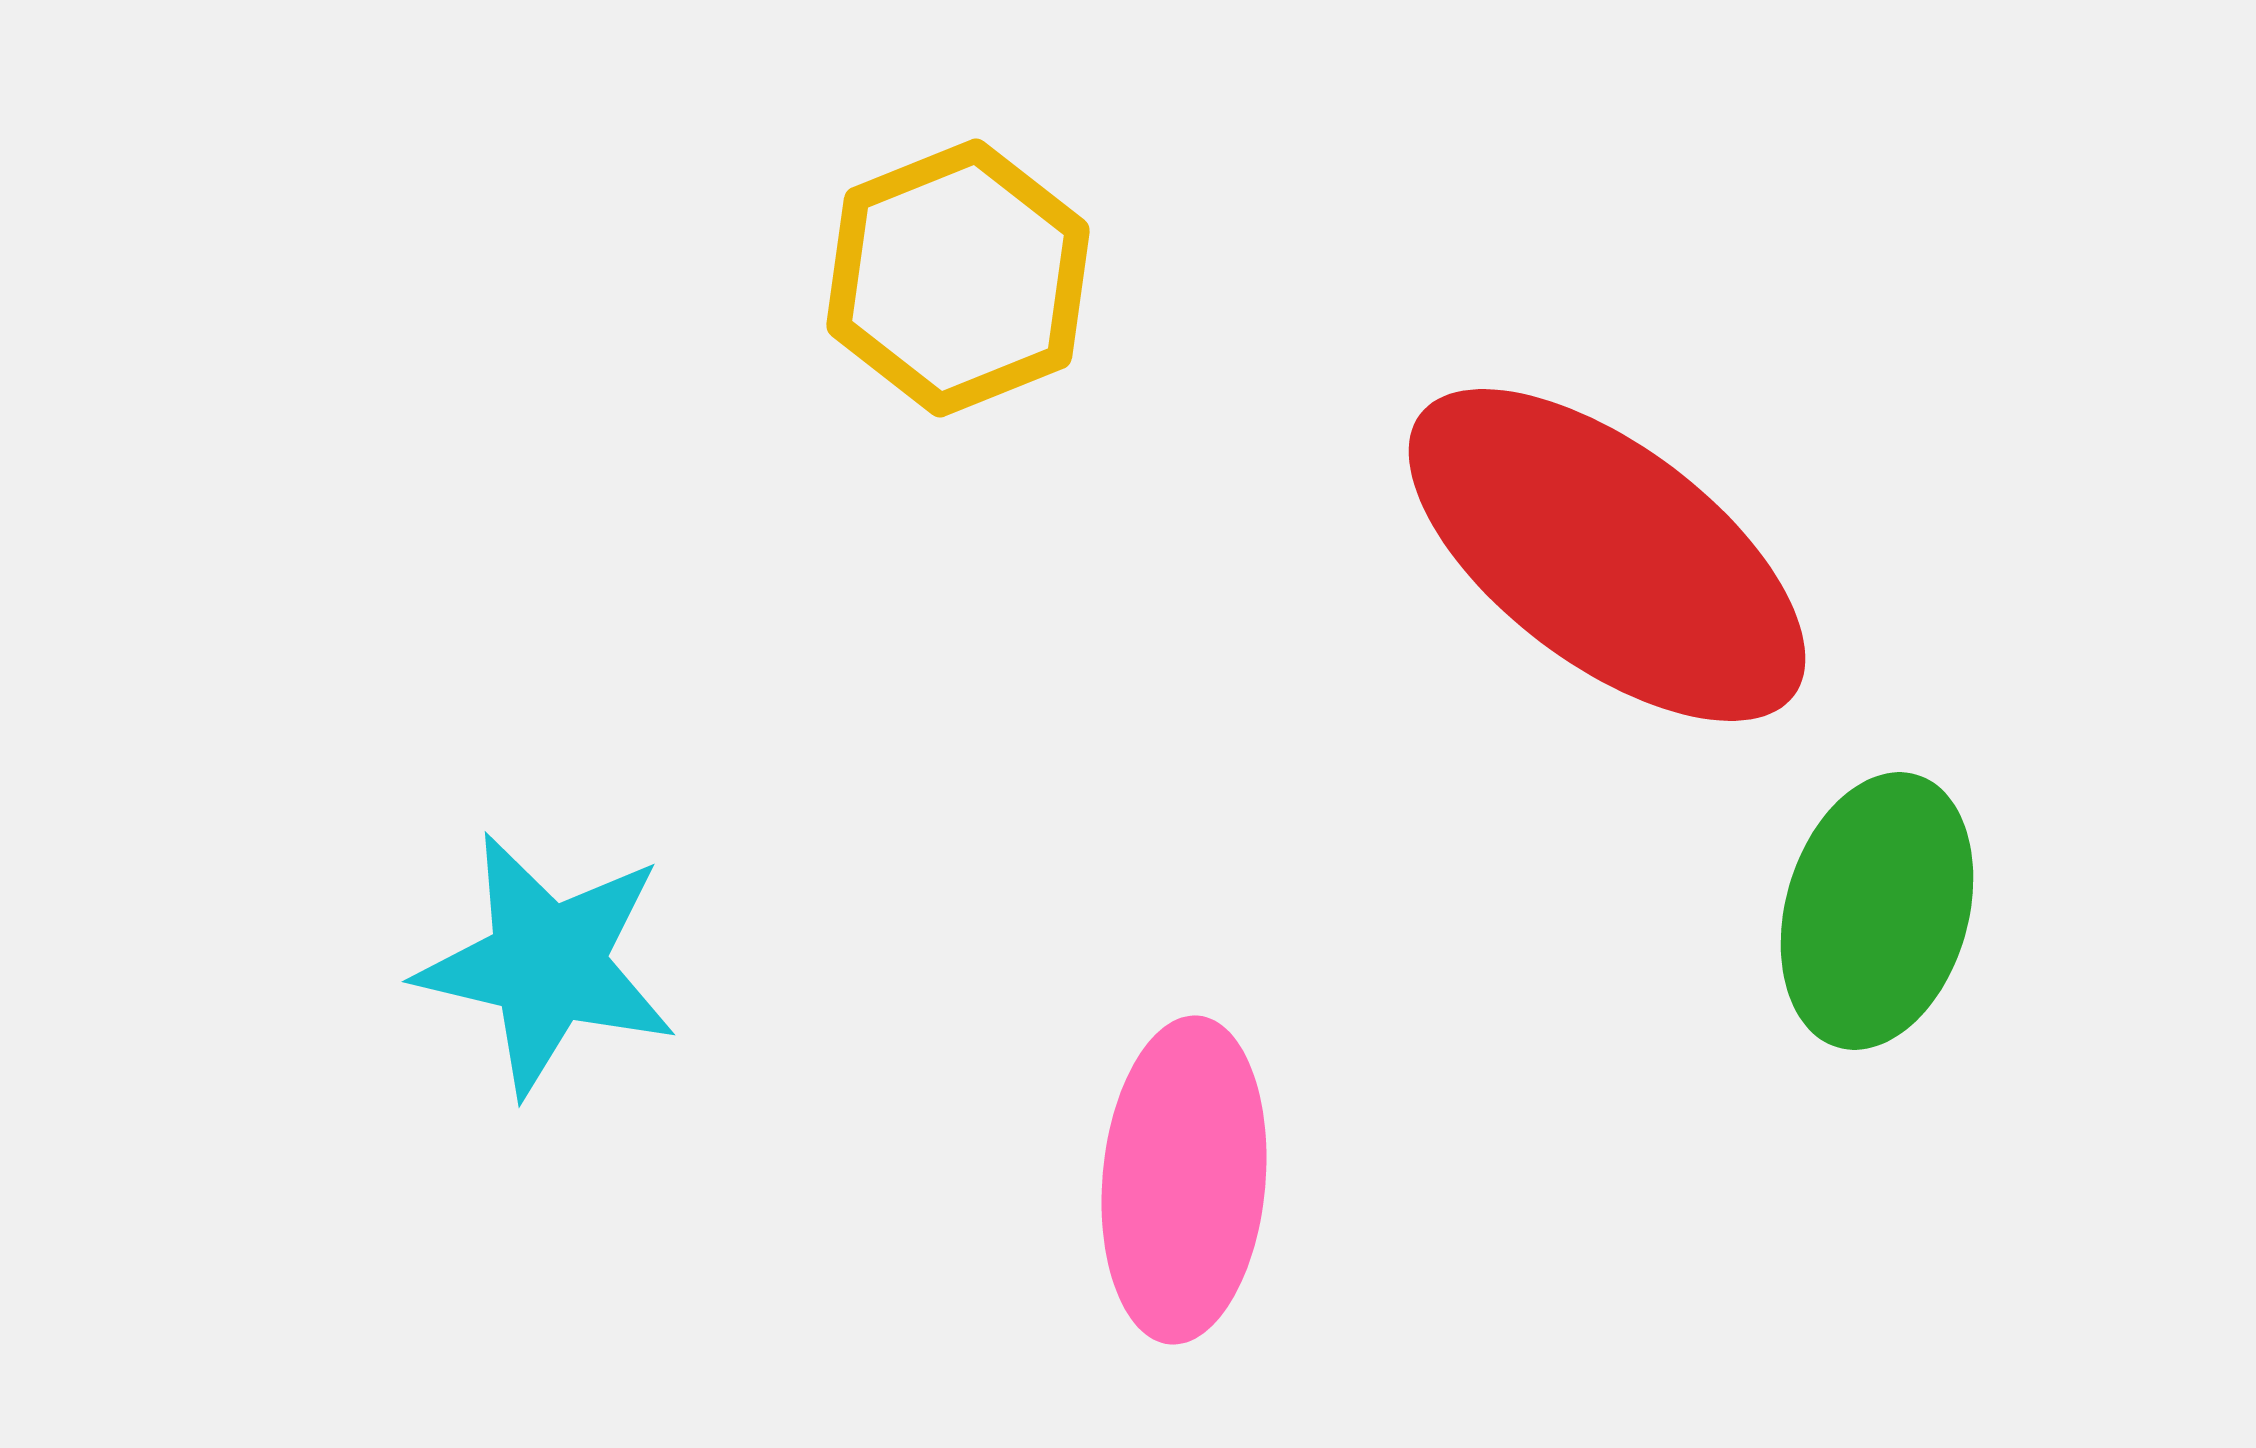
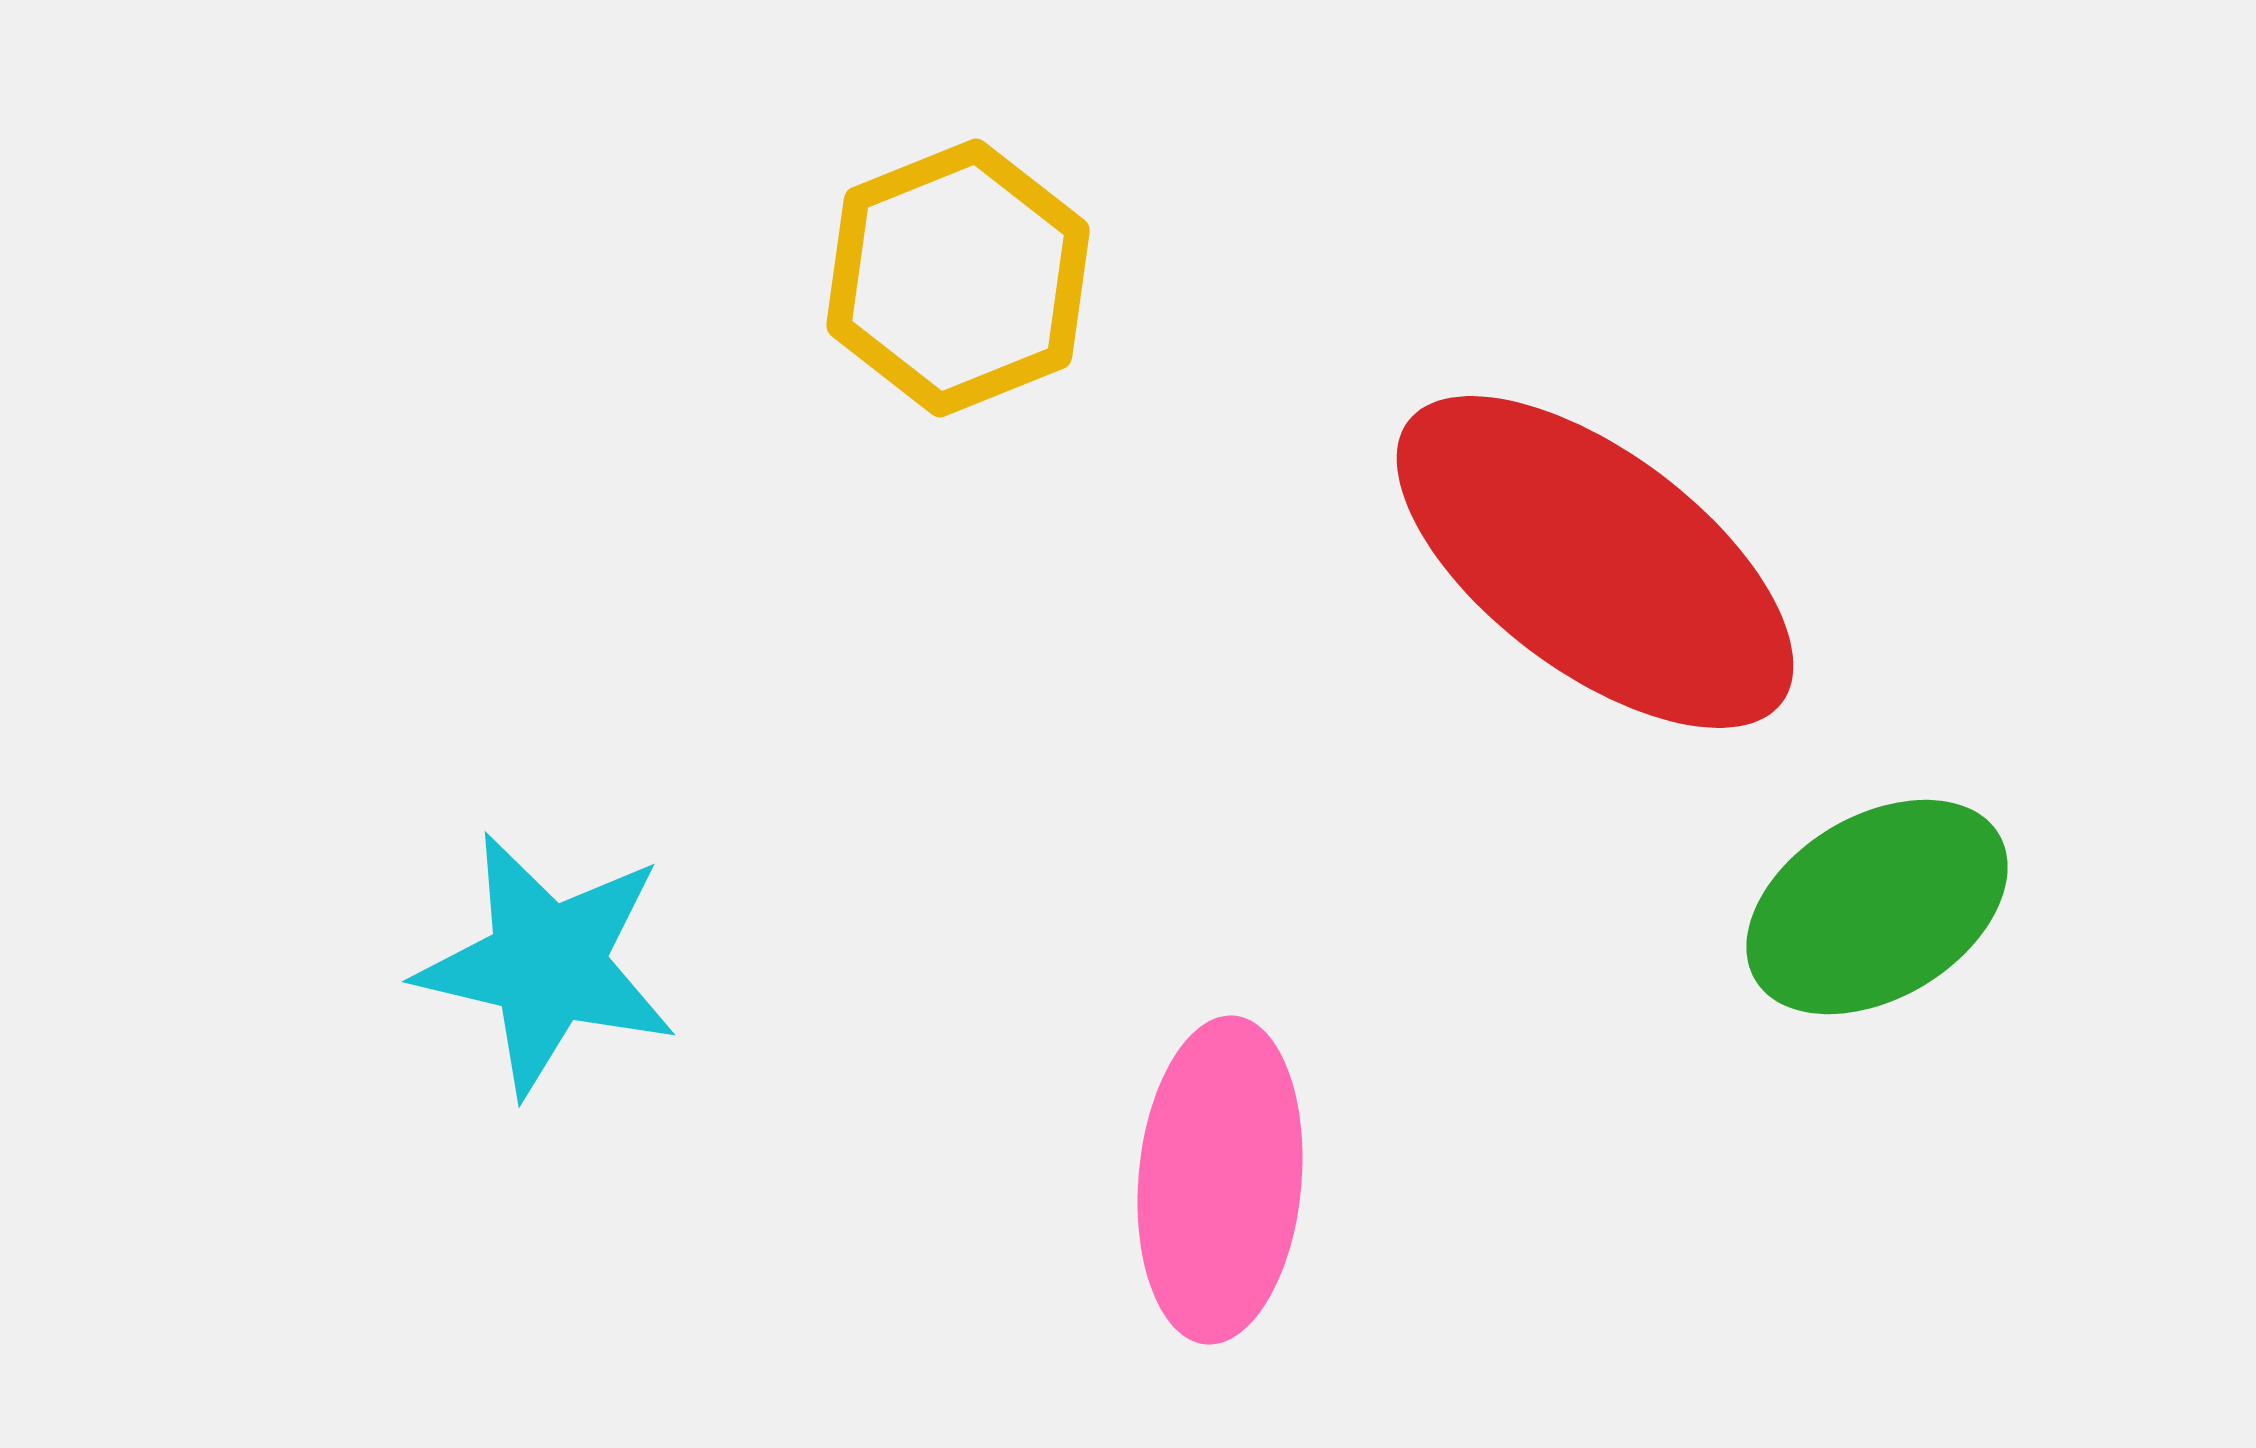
red ellipse: moved 12 px left, 7 px down
green ellipse: moved 4 px up; rotated 43 degrees clockwise
pink ellipse: moved 36 px right
